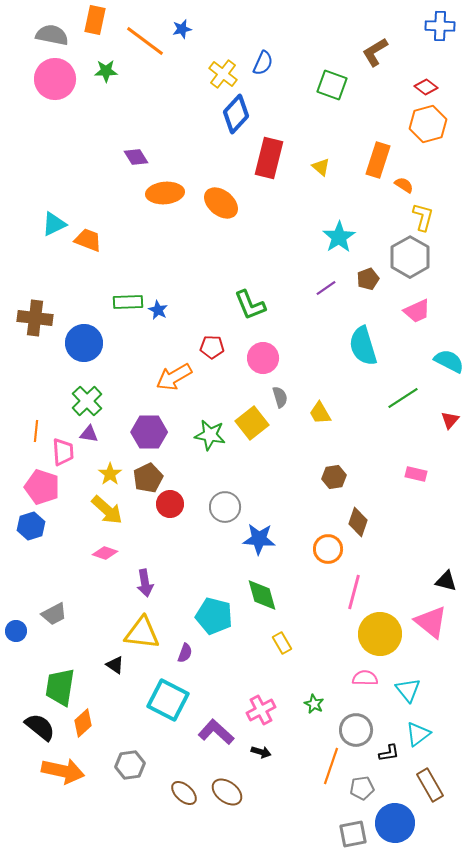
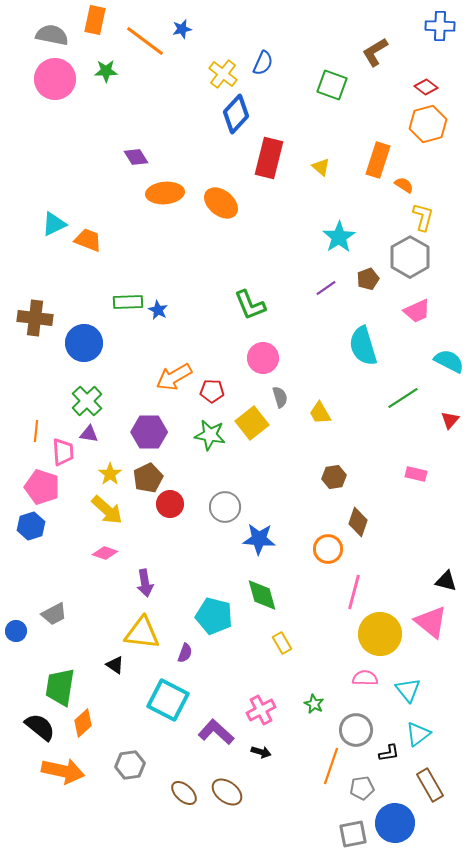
red pentagon at (212, 347): moved 44 px down
